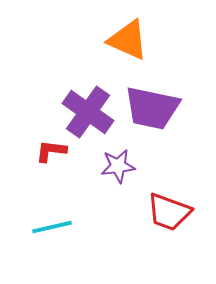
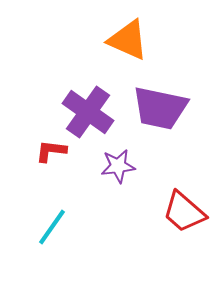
purple trapezoid: moved 8 px right
red trapezoid: moved 15 px right; rotated 21 degrees clockwise
cyan line: rotated 42 degrees counterclockwise
